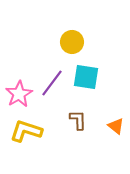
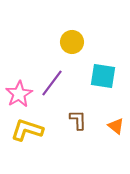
cyan square: moved 17 px right, 1 px up
yellow L-shape: moved 1 px right, 1 px up
